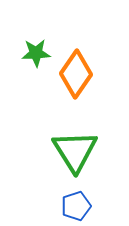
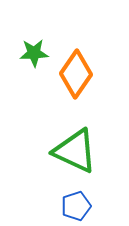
green star: moved 2 px left
green triangle: rotated 33 degrees counterclockwise
